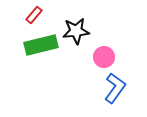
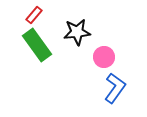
black star: moved 1 px right, 1 px down
green rectangle: moved 4 px left; rotated 68 degrees clockwise
